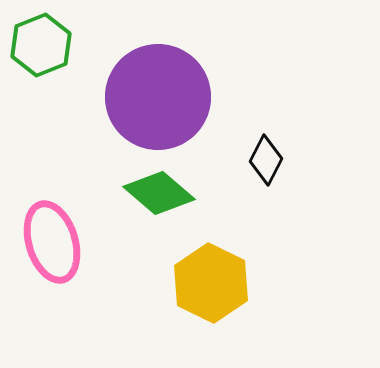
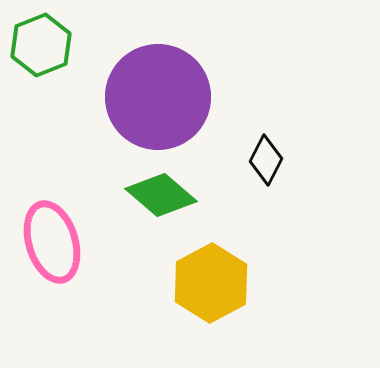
green diamond: moved 2 px right, 2 px down
yellow hexagon: rotated 6 degrees clockwise
